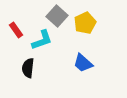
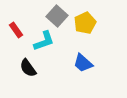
cyan L-shape: moved 2 px right, 1 px down
black semicircle: rotated 42 degrees counterclockwise
